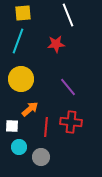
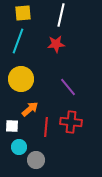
white line: moved 7 px left; rotated 35 degrees clockwise
gray circle: moved 5 px left, 3 px down
